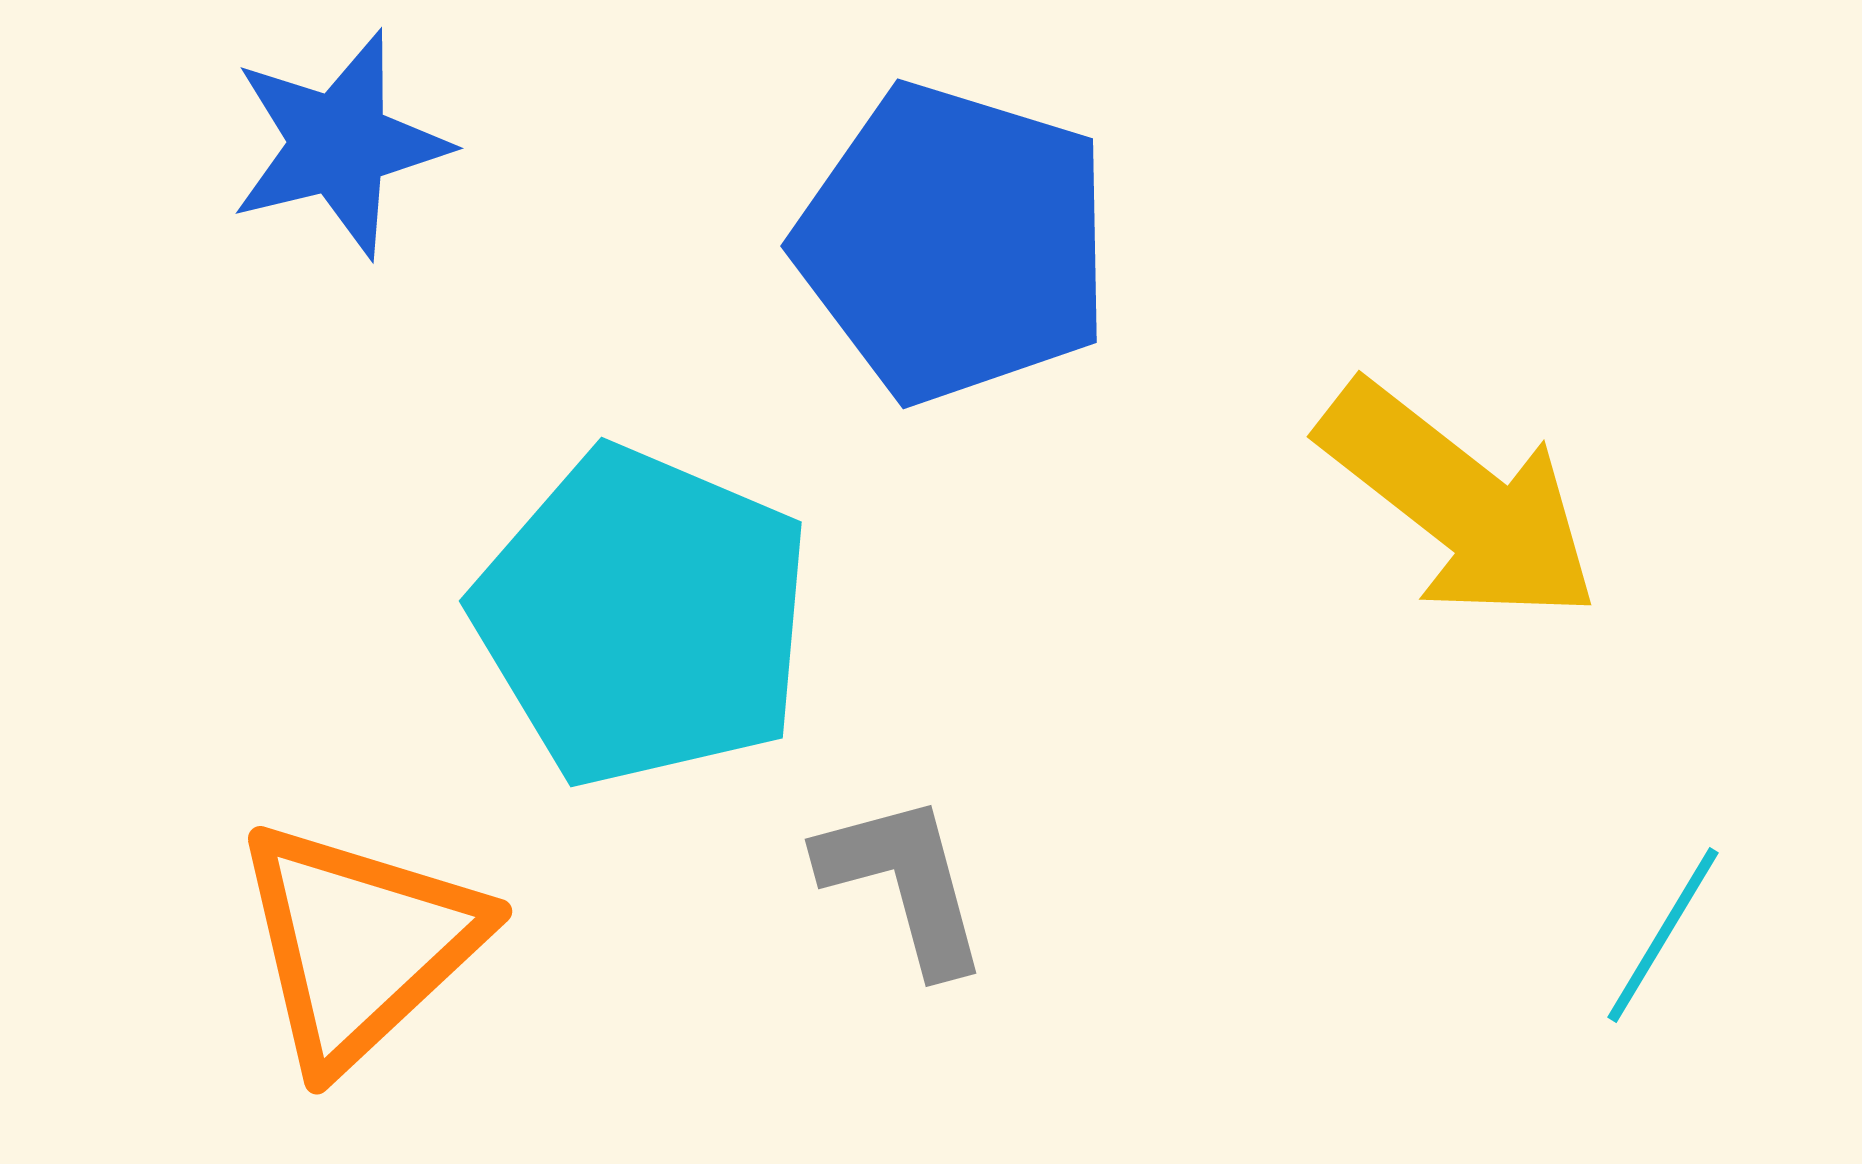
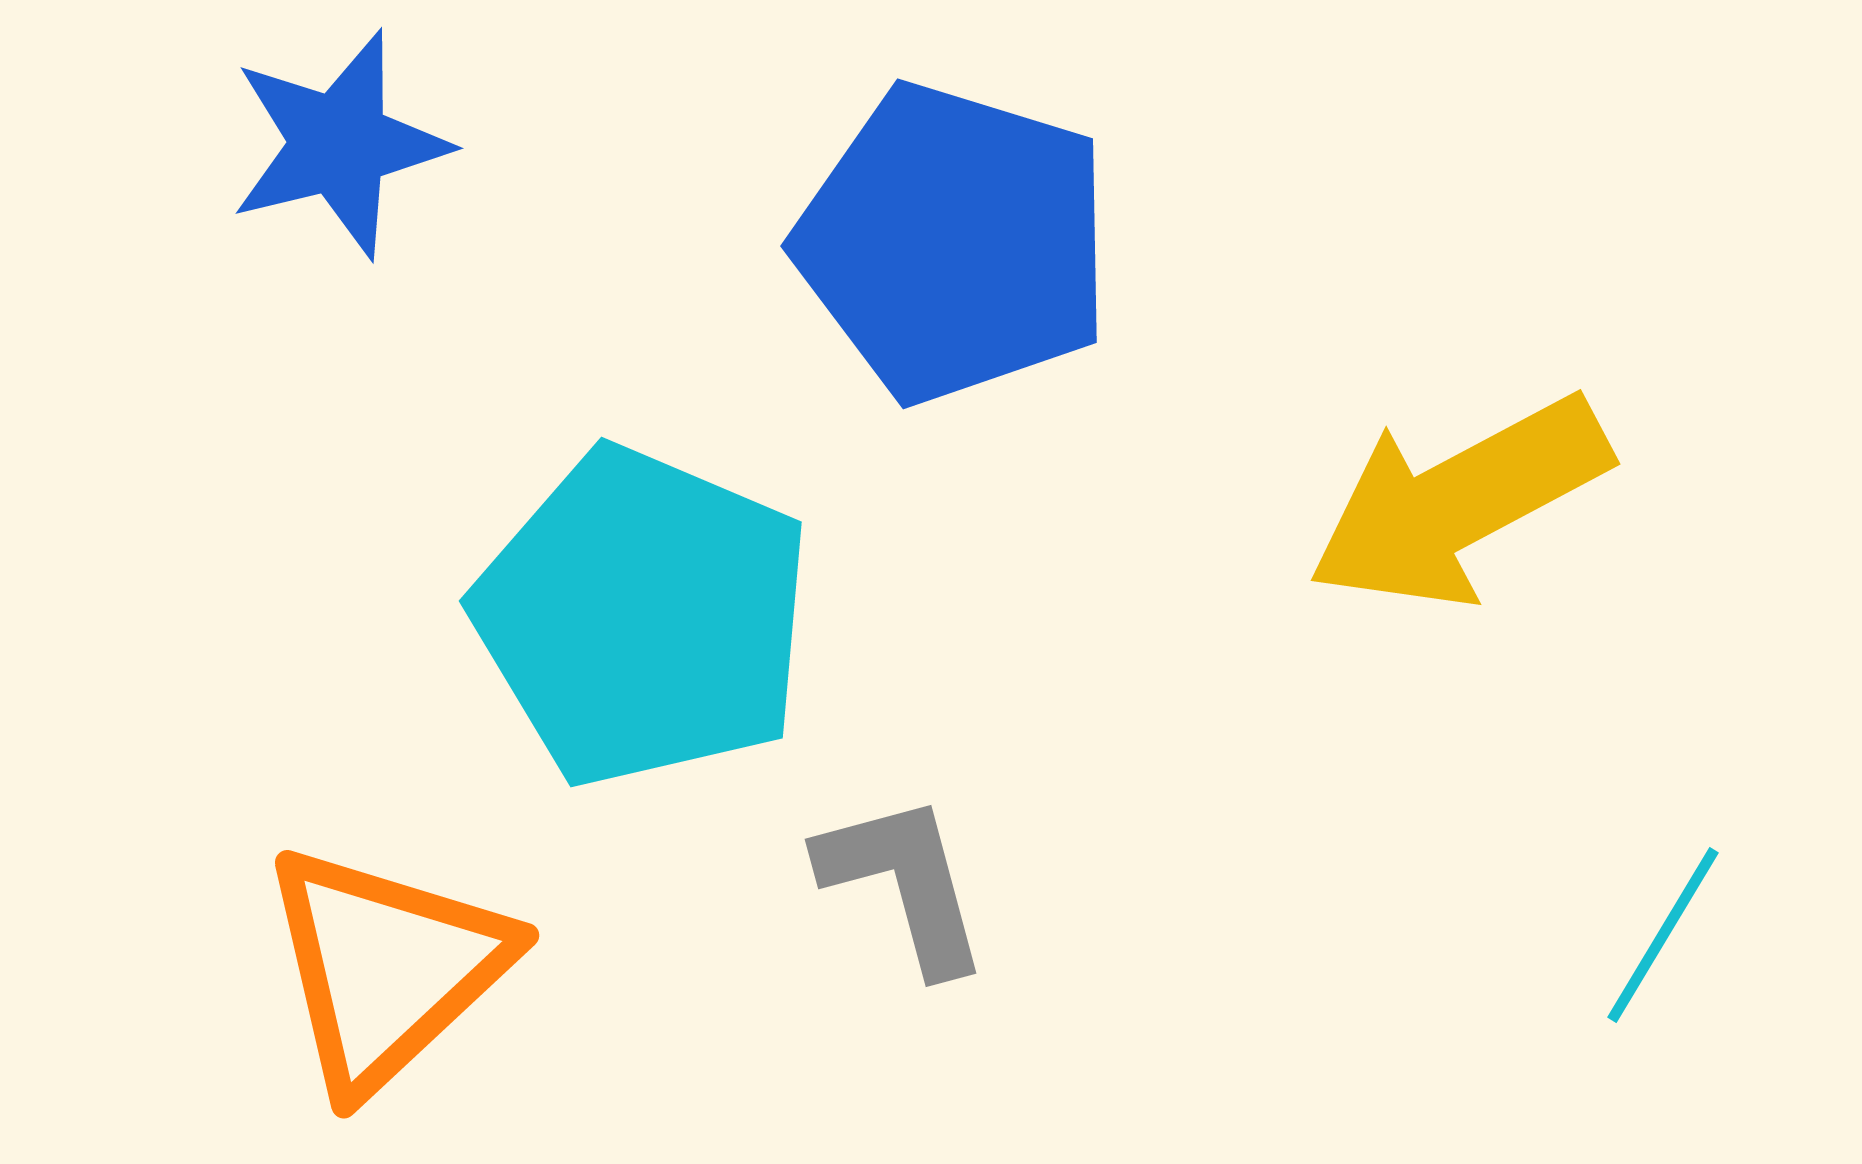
yellow arrow: rotated 114 degrees clockwise
orange triangle: moved 27 px right, 24 px down
